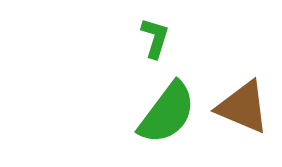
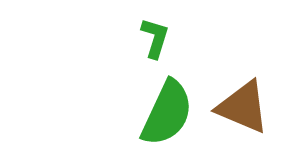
green semicircle: rotated 12 degrees counterclockwise
